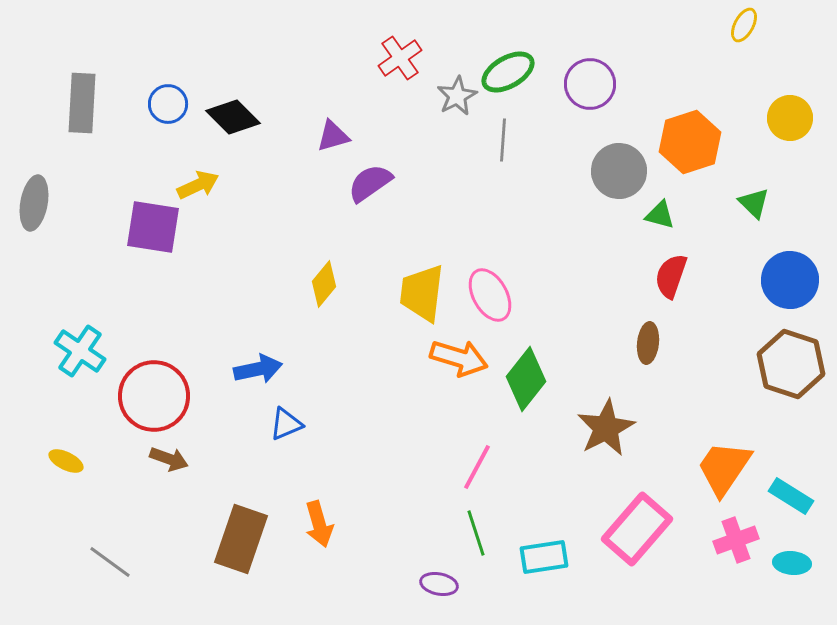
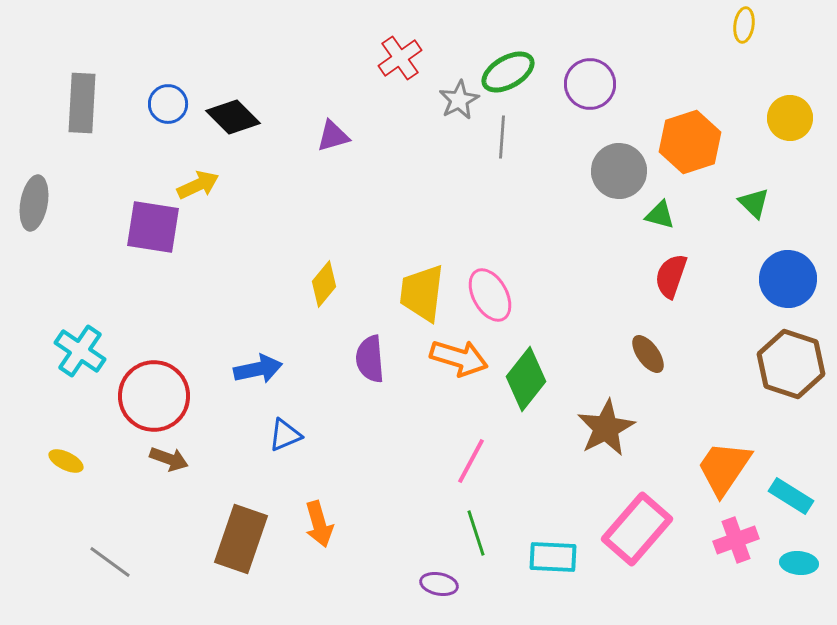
yellow ellipse at (744, 25): rotated 20 degrees counterclockwise
gray star at (457, 96): moved 2 px right, 4 px down
gray line at (503, 140): moved 1 px left, 3 px up
purple semicircle at (370, 183): moved 176 px down; rotated 60 degrees counterclockwise
blue circle at (790, 280): moved 2 px left, 1 px up
brown ellipse at (648, 343): moved 11 px down; rotated 42 degrees counterclockwise
blue triangle at (286, 424): moved 1 px left, 11 px down
pink line at (477, 467): moved 6 px left, 6 px up
cyan rectangle at (544, 557): moved 9 px right; rotated 12 degrees clockwise
cyan ellipse at (792, 563): moved 7 px right
